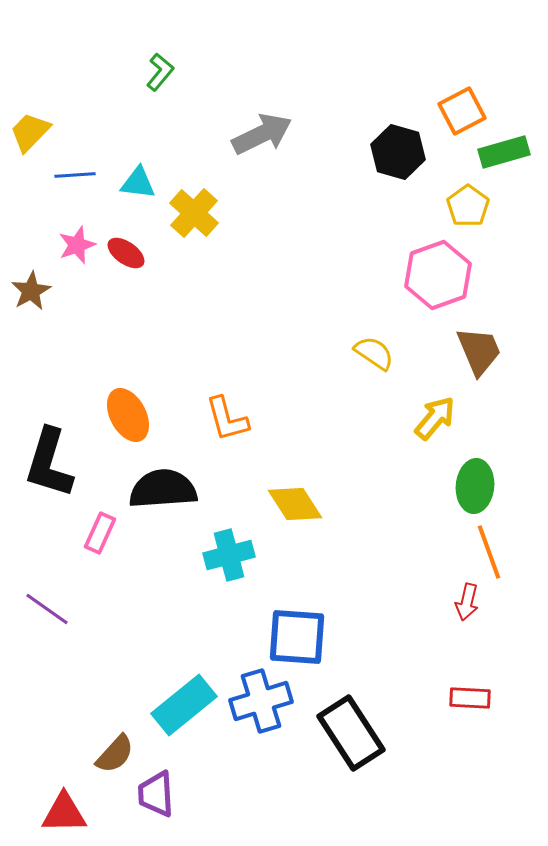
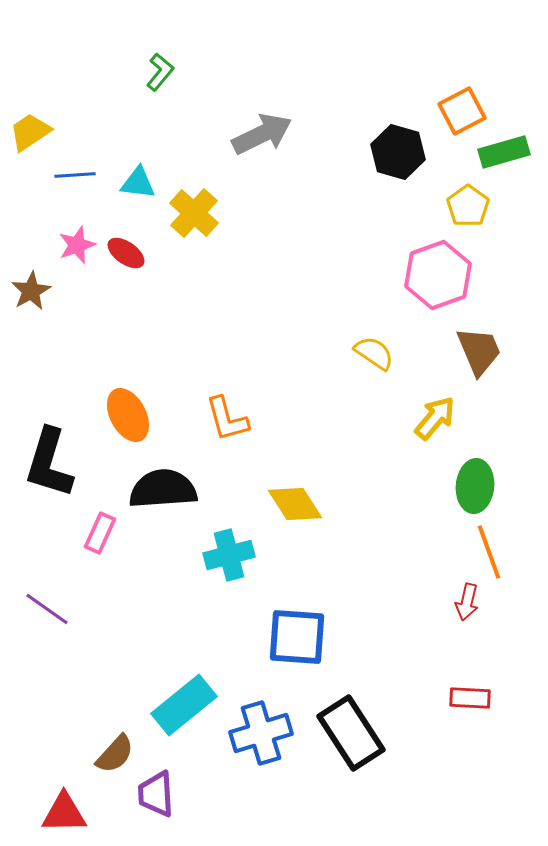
yellow trapezoid: rotated 12 degrees clockwise
blue cross: moved 32 px down
